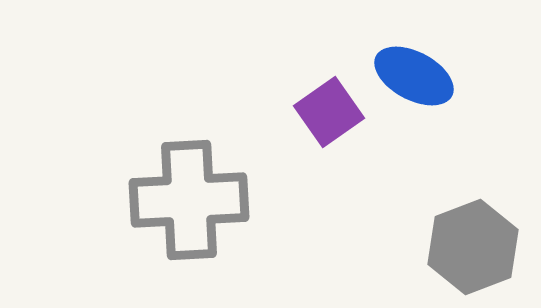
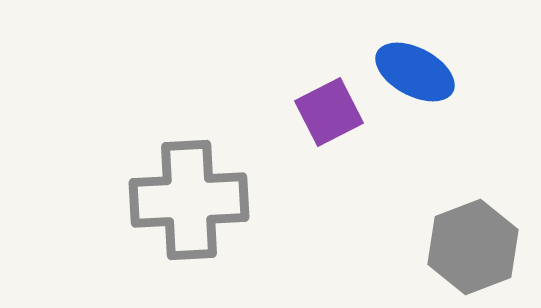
blue ellipse: moved 1 px right, 4 px up
purple square: rotated 8 degrees clockwise
